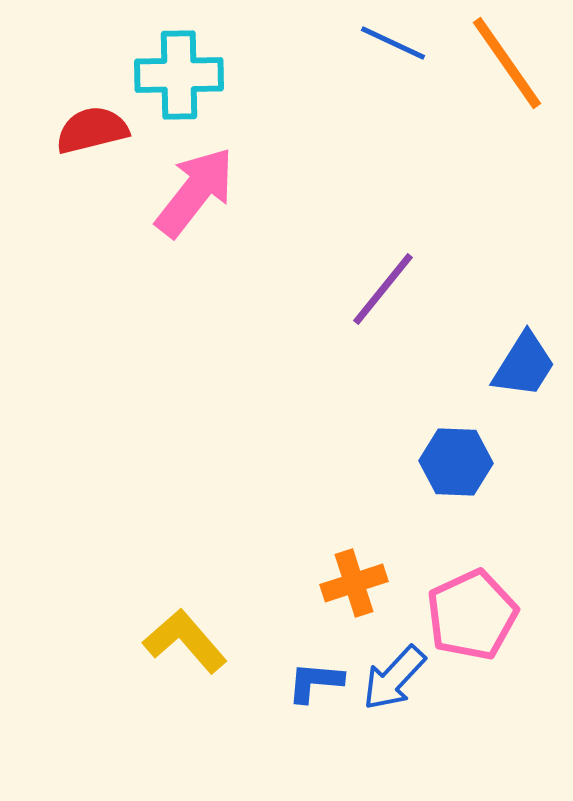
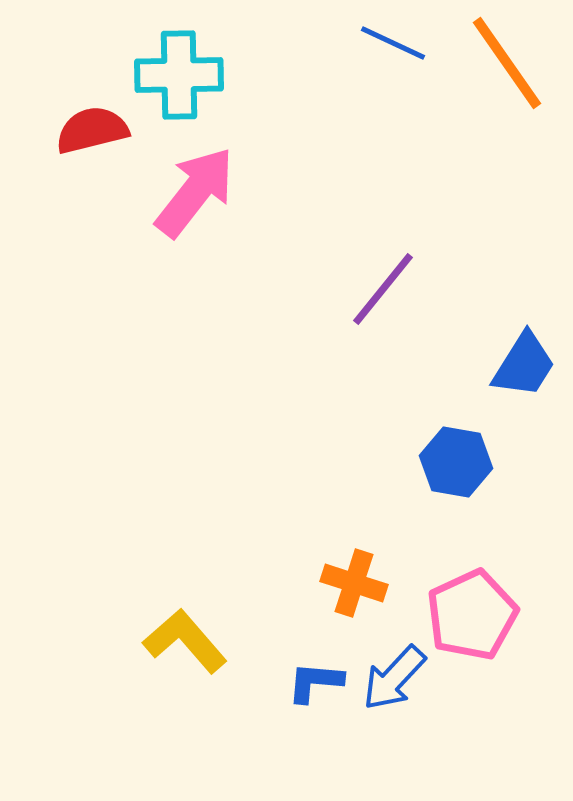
blue hexagon: rotated 8 degrees clockwise
orange cross: rotated 36 degrees clockwise
